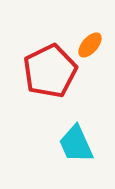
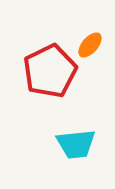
cyan trapezoid: rotated 72 degrees counterclockwise
